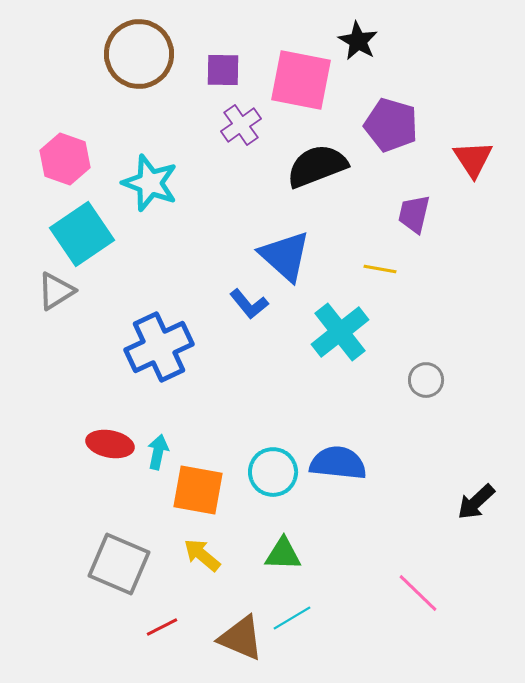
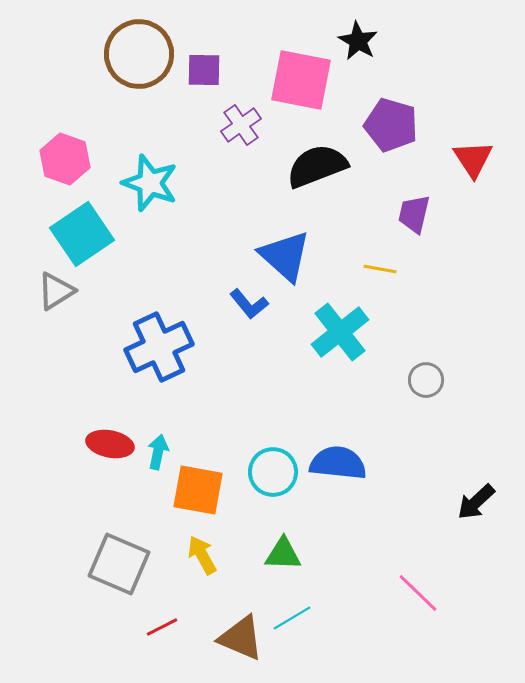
purple square: moved 19 px left
yellow arrow: rotated 21 degrees clockwise
